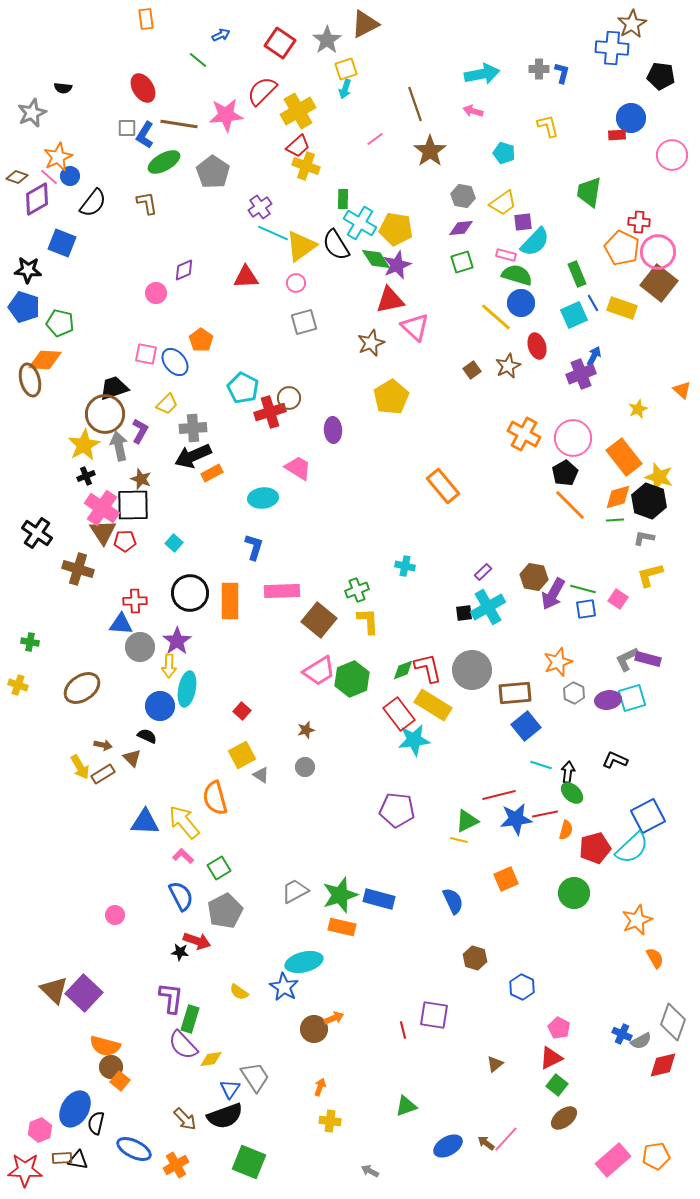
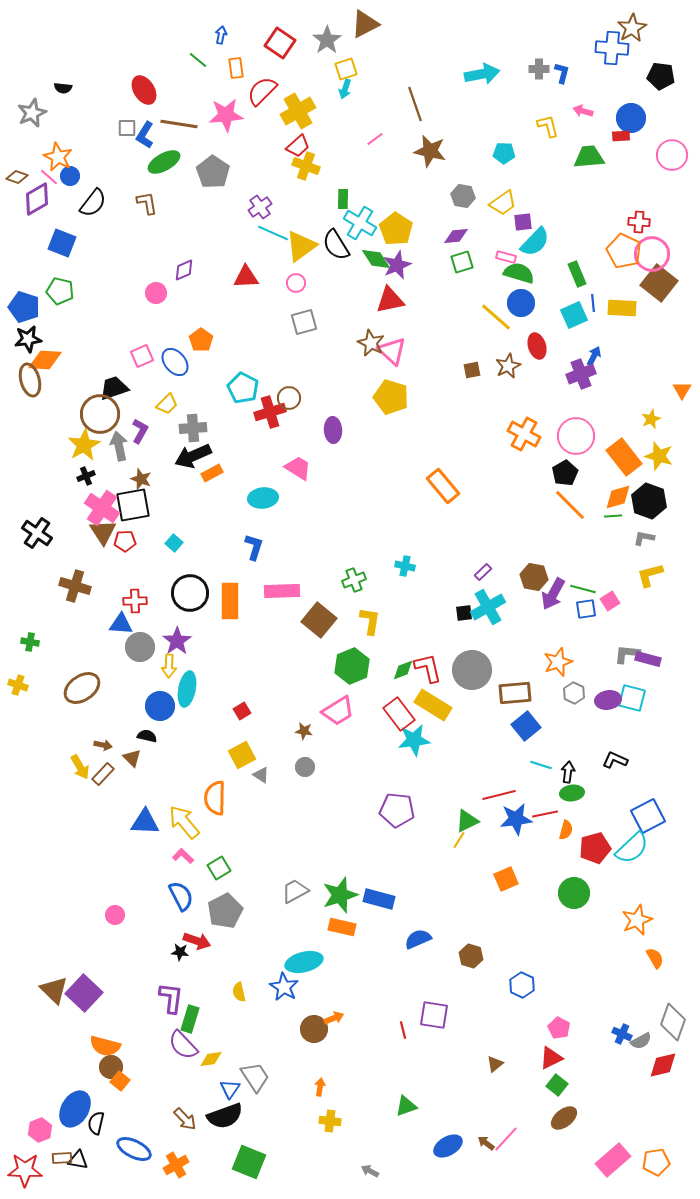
orange rectangle at (146, 19): moved 90 px right, 49 px down
brown star at (632, 24): moved 4 px down
blue arrow at (221, 35): rotated 54 degrees counterclockwise
red ellipse at (143, 88): moved 1 px right, 2 px down
pink arrow at (473, 111): moved 110 px right
red rectangle at (617, 135): moved 4 px right, 1 px down
brown star at (430, 151): rotated 24 degrees counterclockwise
cyan pentagon at (504, 153): rotated 15 degrees counterclockwise
orange star at (58, 157): rotated 20 degrees counterclockwise
green trapezoid at (589, 192): moved 35 px up; rotated 76 degrees clockwise
purple diamond at (461, 228): moved 5 px left, 8 px down
yellow pentagon at (396, 229): rotated 24 degrees clockwise
orange pentagon at (622, 248): moved 2 px right, 3 px down
pink circle at (658, 252): moved 6 px left, 2 px down
pink rectangle at (506, 255): moved 2 px down
black star at (28, 270): moved 69 px down; rotated 12 degrees counterclockwise
green semicircle at (517, 275): moved 2 px right, 2 px up
blue line at (593, 303): rotated 24 degrees clockwise
yellow rectangle at (622, 308): rotated 16 degrees counterclockwise
green pentagon at (60, 323): moved 32 px up
pink triangle at (415, 327): moved 23 px left, 24 px down
brown star at (371, 343): rotated 24 degrees counterclockwise
pink square at (146, 354): moved 4 px left, 2 px down; rotated 35 degrees counterclockwise
brown square at (472, 370): rotated 24 degrees clockwise
orange triangle at (682, 390): rotated 18 degrees clockwise
yellow pentagon at (391, 397): rotated 24 degrees counterclockwise
yellow star at (638, 409): moved 13 px right, 10 px down
brown circle at (105, 414): moved 5 px left
pink circle at (573, 438): moved 3 px right, 2 px up
yellow star at (659, 477): moved 21 px up
black square at (133, 505): rotated 9 degrees counterclockwise
green line at (615, 520): moved 2 px left, 4 px up
brown cross at (78, 569): moved 3 px left, 17 px down
green cross at (357, 590): moved 3 px left, 10 px up
pink square at (618, 599): moved 8 px left, 2 px down; rotated 24 degrees clockwise
yellow L-shape at (368, 621): moved 2 px right; rotated 12 degrees clockwise
gray L-shape at (627, 659): moved 5 px up; rotated 32 degrees clockwise
pink trapezoid at (319, 671): moved 19 px right, 40 px down
green hexagon at (352, 679): moved 13 px up
cyan square at (632, 698): rotated 32 degrees clockwise
red square at (242, 711): rotated 18 degrees clockwise
brown star at (306, 730): moved 2 px left, 1 px down; rotated 24 degrees clockwise
black semicircle at (147, 736): rotated 12 degrees counterclockwise
brown rectangle at (103, 774): rotated 15 degrees counterclockwise
green ellipse at (572, 793): rotated 50 degrees counterclockwise
orange semicircle at (215, 798): rotated 16 degrees clockwise
yellow line at (459, 840): rotated 72 degrees counterclockwise
blue semicircle at (453, 901): moved 35 px left, 38 px down; rotated 88 degrees counterclockwise
brown hexagon at (475, 958): moved 4 px left, 2 px up
blue hexagon at (522, 987): moved 2 px up
yellow semicircle at (239, 992): rotated 42 degrees clockwise
orange arrow at (320, 1087): rotated 12 degrees counterclockwise
orange pentagon at (656, 1156): moved 6 px down
